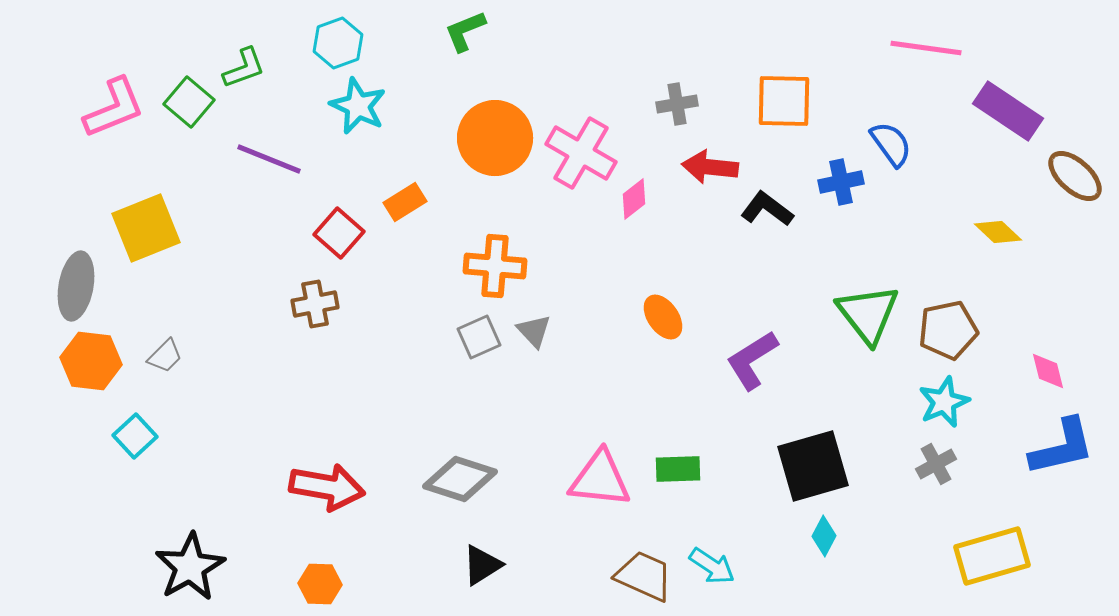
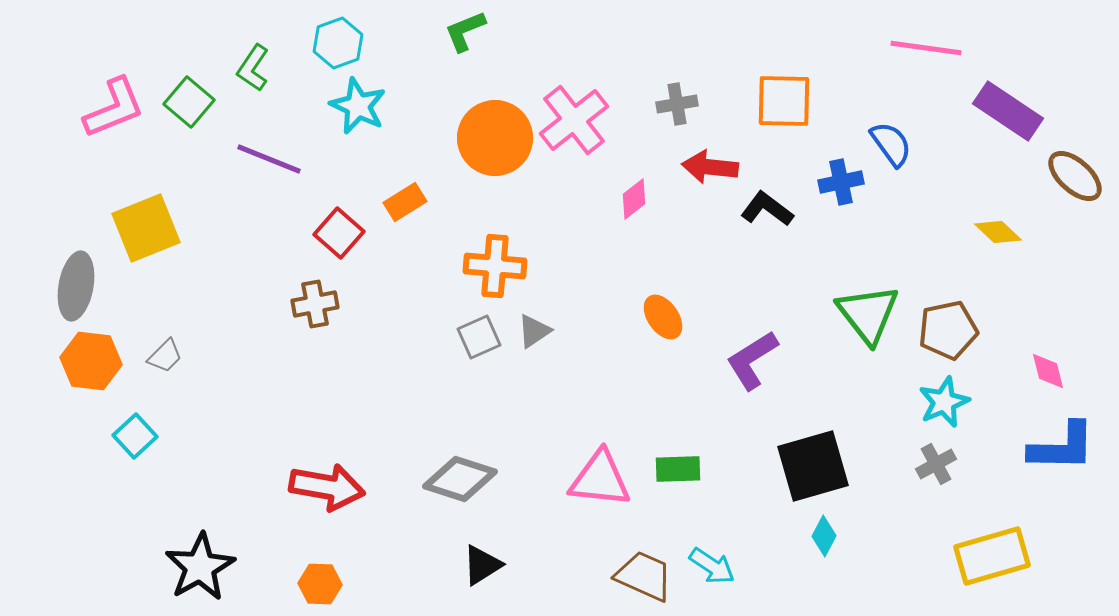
green L-shape at (244, 68): moved 9 px right; rotated 144 degrees clockwise
pink cross at (581, 153): moved 7 px left, 33 px up; rotated 22 degrees clockwise
gray triangle at (534, 331): rotated 39 degrees clockwise
blue L-shape at (1062, 447): rotated 14 degrees clockwise
black star at (190, 567): moved 10 px right
